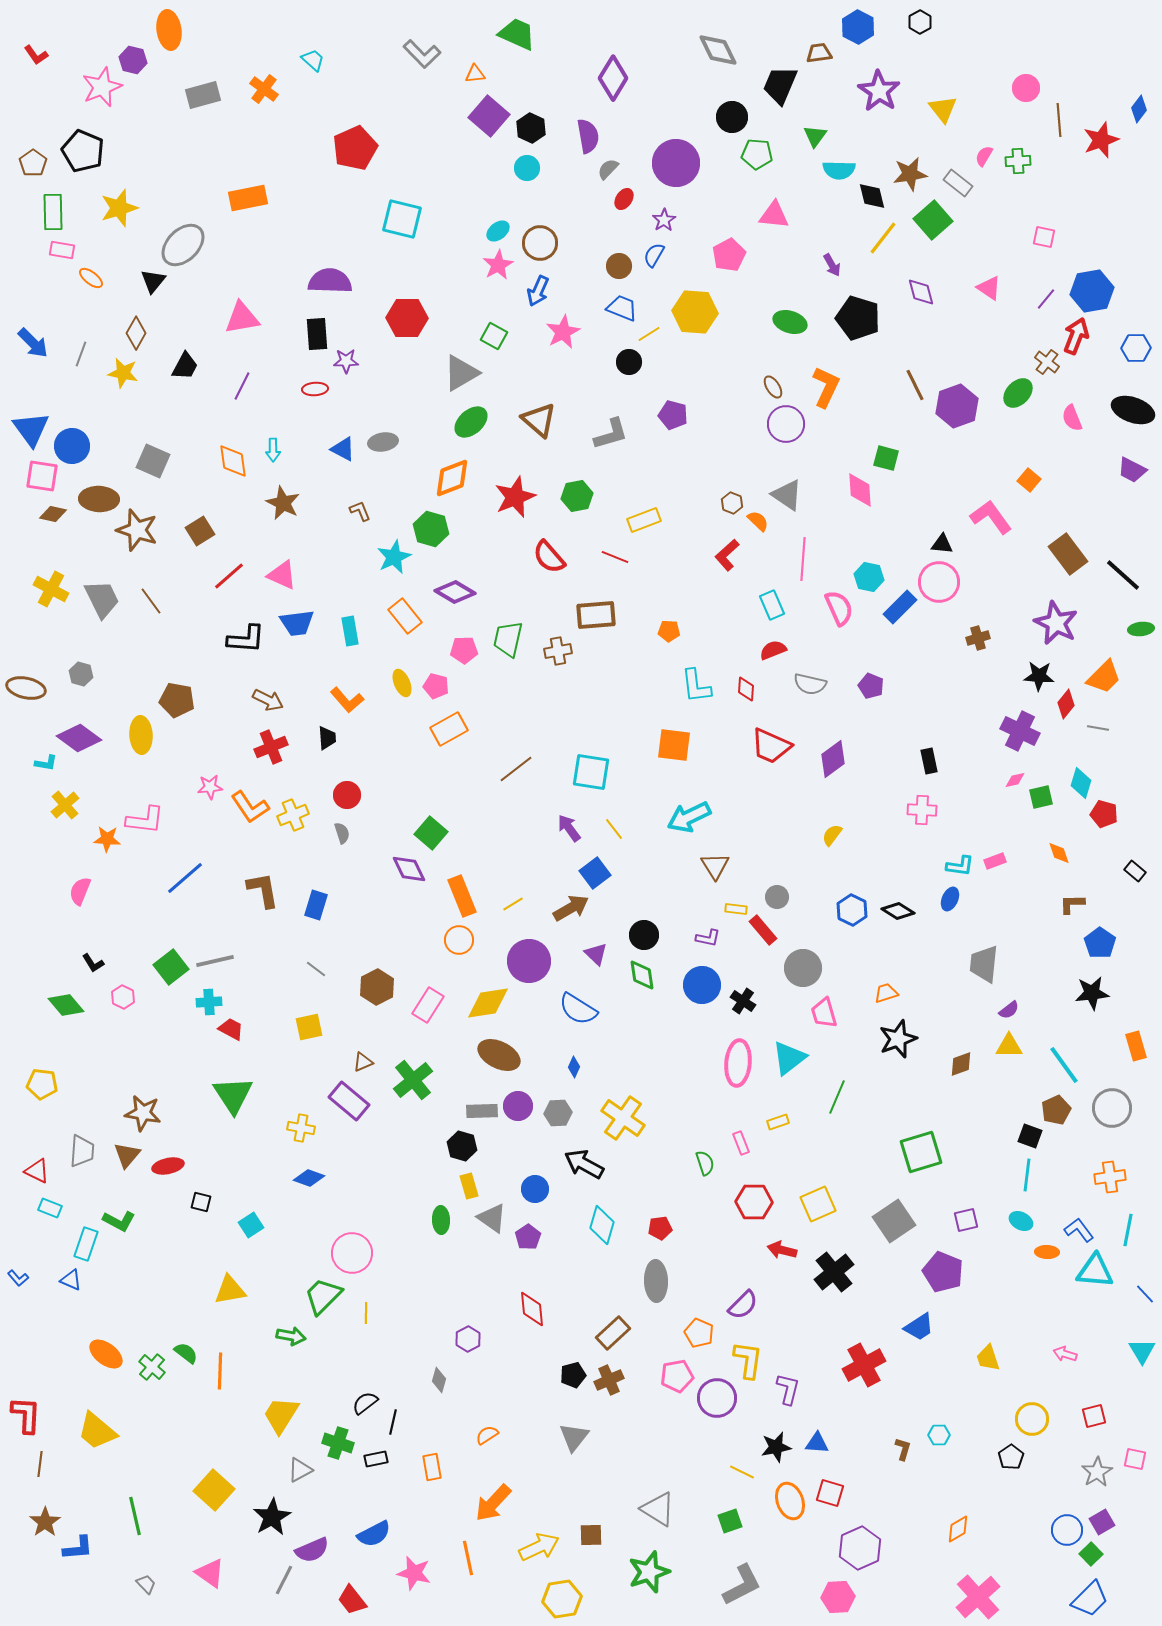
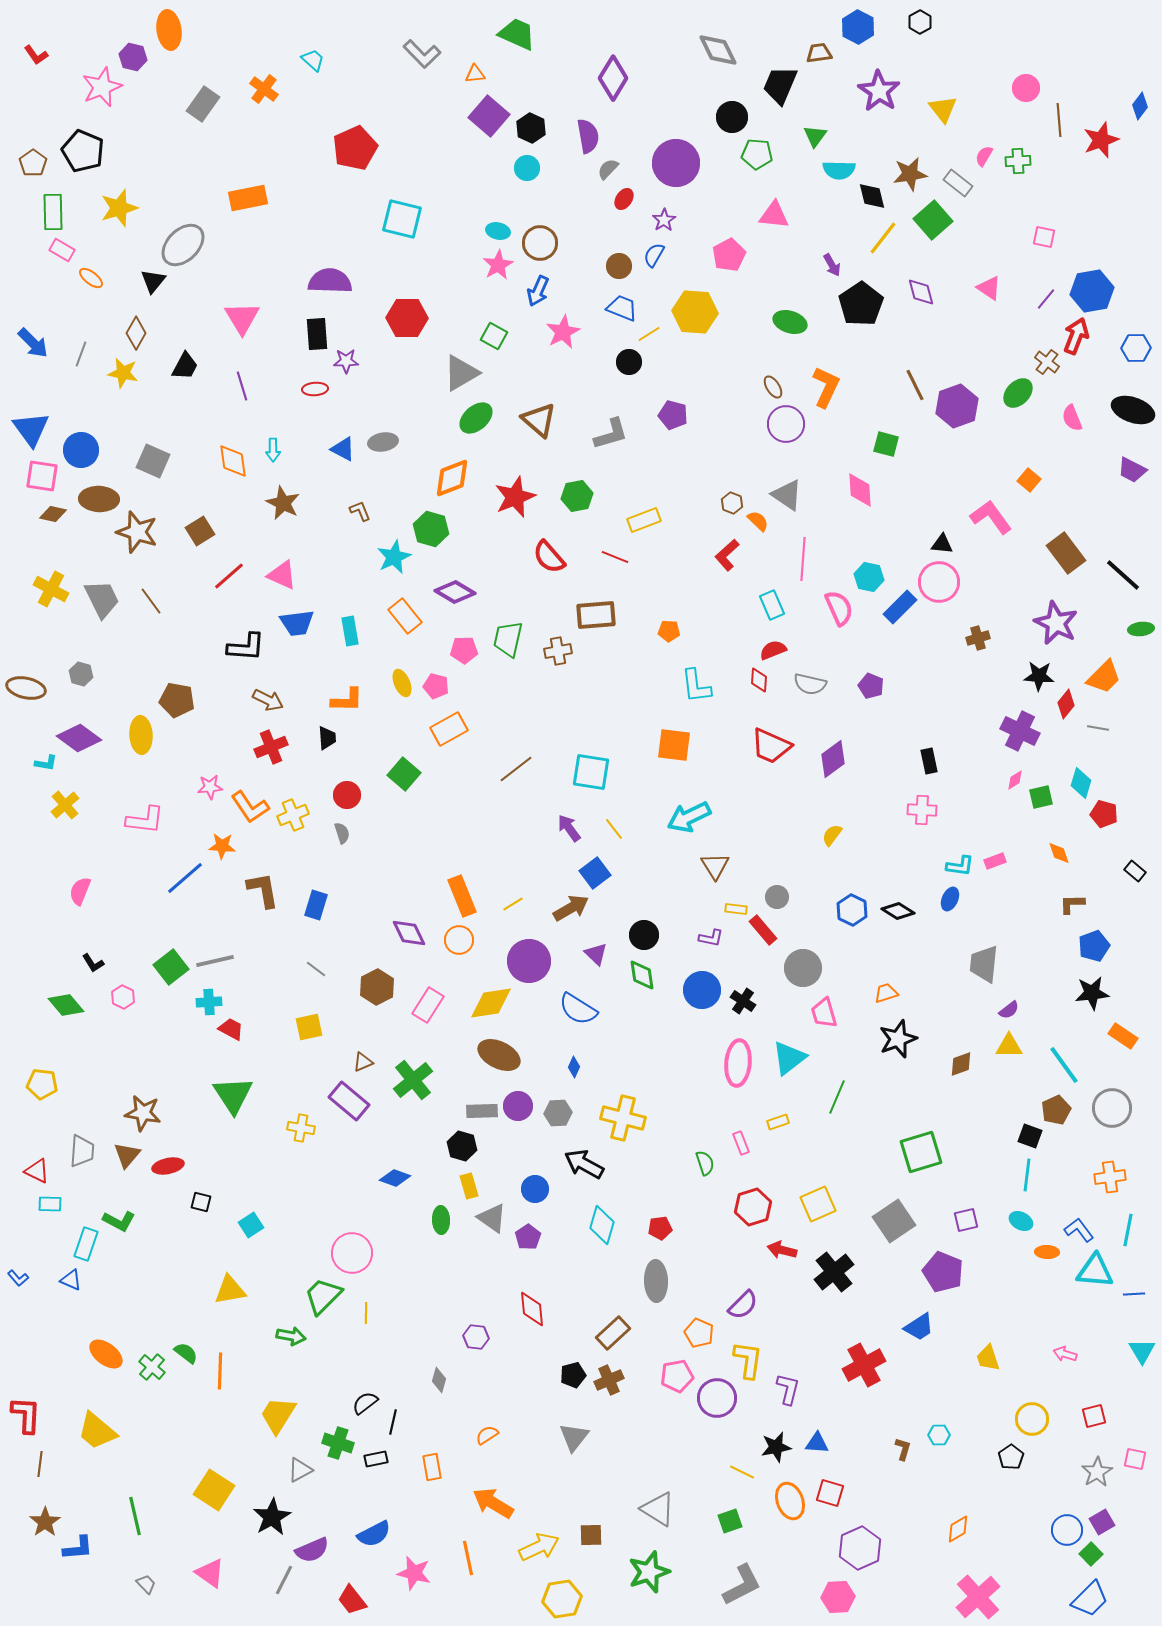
purple hexagon at (133, 60): moved 3 px up
gray rectangle at (203, 95): moved 9 px down; rotated 40 degrees counterclockwise
blue diamond at (1139, 109): moved 1 px right, 3 px up
cyan ellipse at (498, 231): rotated 50 degrees clockwise
pink rectangle at (62, 250): rotated 20 degrees clockwise
pink triangle at (242, 318): rotated 51 degrees counterclockwise
black pentagon at (858, 318): moved 3 px right, 14 px up; rotated 21 degrees clockwise
purple line at (242, 386): rotated 44 degrees counterclockwise
green ellipse at (471, 422): moved 5 px right, 4 px up
blue circle at (72, 446): moved 9 px right, 4 px down
green square at (886, 458): moved 14 px up
brown star at (137, 530): moved 2 px down
brown rectangle at (1068, 554): moved 2 px left, 1 px up
black L-shape at (246, 639): moved 8 px down
red diamond at (746, 689): moved 13 px right, 9 px up
orange L-shape at (347, 700): rotated 48 degrees counterclockwise
pink diamond at (1015, 780): rotated 20 degrees counterclockwise
green square at (431, 833): moved 27 px left, 59 px up
orange star at (107, 839): moved 115 px right, 7 px down
purple diamond at (409, 869): moved 64 px down
purple L-shape at (708, 938): moved 3 px right
blue pentagon at (1100, 943): moved 6 px left, 3 px down; rotated 16 degrees clockwise
blue circle at (702, 985): moved 5 px down
yellow diamond at (488, 1003): moved 3 px right
orange rectangle at (1136, 1046): moved 13 px left, 10 px up; rotated 40 degrees counterclockwise
yellow cross at (623, 1118): rotated 21 degrees counterclockwise
blue diamond at (309, 1178): moved 86 px right
red hexagon at (754, 1202): moved 1 px left, 5 px down; rotated 18 degrees counterclockwise
cyan rectangle at (50, 1208): moved 4 px up; rotated 20 degrees counterclockwise
blue line at (1145, 1294): moved 11 px left; rotated 50 degrees counterclockwise
purple hexagon at (468, 1339): moved 8 px right, 2 px up; rotated 25 degrees counterclockwise
yellow trapezoid at (281, 1415): moved 3 px left
yellow square at (214, 1490): rotated 9 degrees counterclockwise
orange arrow at (493, 1503): rotated 78 degrees clockwise
